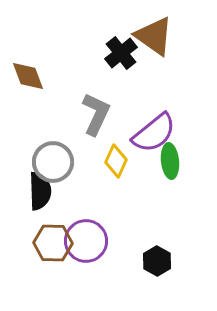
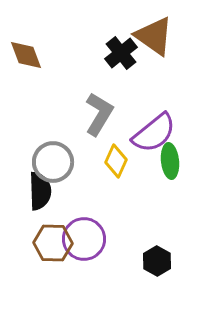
brown diamond: moved 2 px left, 21 px up
gray L-shape: moved 3 px right; rotated 6 degrees clockwise
purple circle: moved 2 px left, 2 px up
